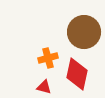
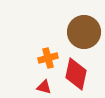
red diamond: moved 1 px left
